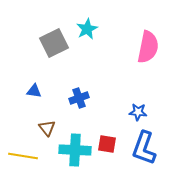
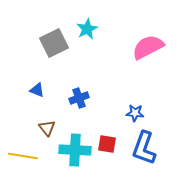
pink semicircle: rotated 128 degrees counterclockwise
blue triangle: moved 3 px right, 1 px up; rotated 14 degrees clockwise
blue star: moved 3 px left, 1 px down
